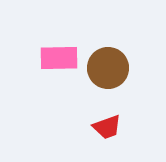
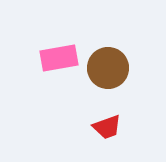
pink rectangle: rotated 9 degrees counterclockwise
